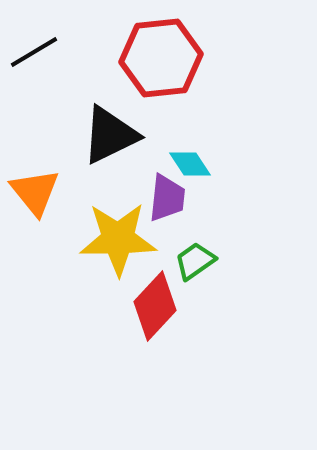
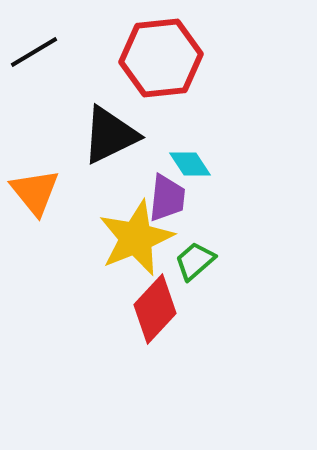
yellow star: moved 18 px right, 1 px up; rotated 22 degrees counterclockwise
green trapezoid: rotated 6 degrees counterclockwise
red diamond: moved 3 px down
